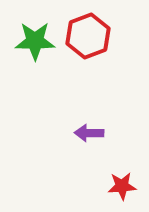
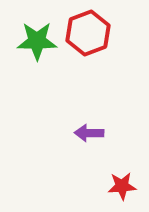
red hexagon: moved 3 px up
green star: moved 2 px right
